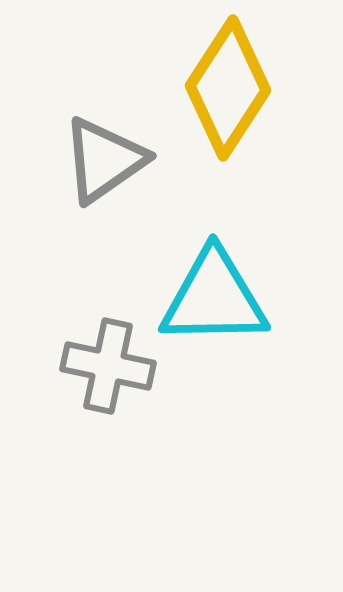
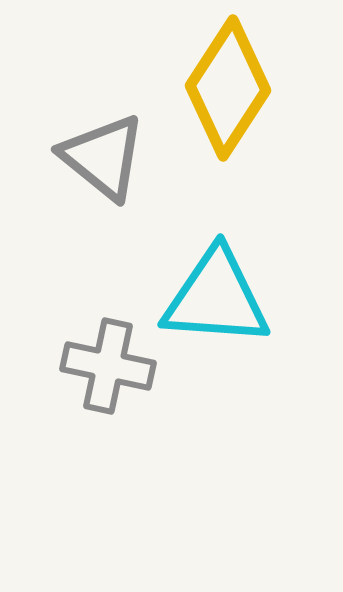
gray triangle: moved 1 px left, 3 px up; rotated 46 degrees counterclockwise
cyan triangle: moved 2 px right; rotated 5 degrees clockwise
